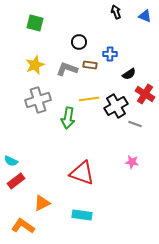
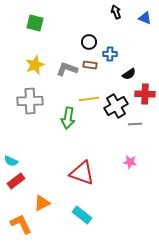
blue triangle: moved 2 px down
black circle: moved 10 px right
red cross: rotated 30 degrees counterclockwise
gray cross: moved 8 px left, 1 px down; rotated 15 degrees clockwise
gray line: rotated 24 degrees counterclockwise
pink star: moved 2 px left
cyan rectangle: rotated 30 degrees clockwise
orange L-shape: moved 2 px left, 2 px up; rotated 30 degrees clockwise
